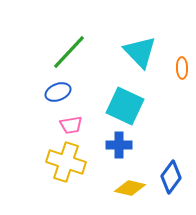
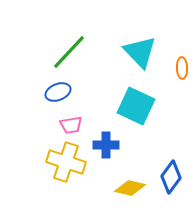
cyan square: moved 11 px right
blue cross: moved 13 px left
